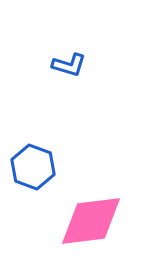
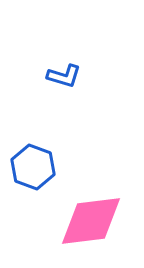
blue L-shape: moved 5 px left, 11 px down
